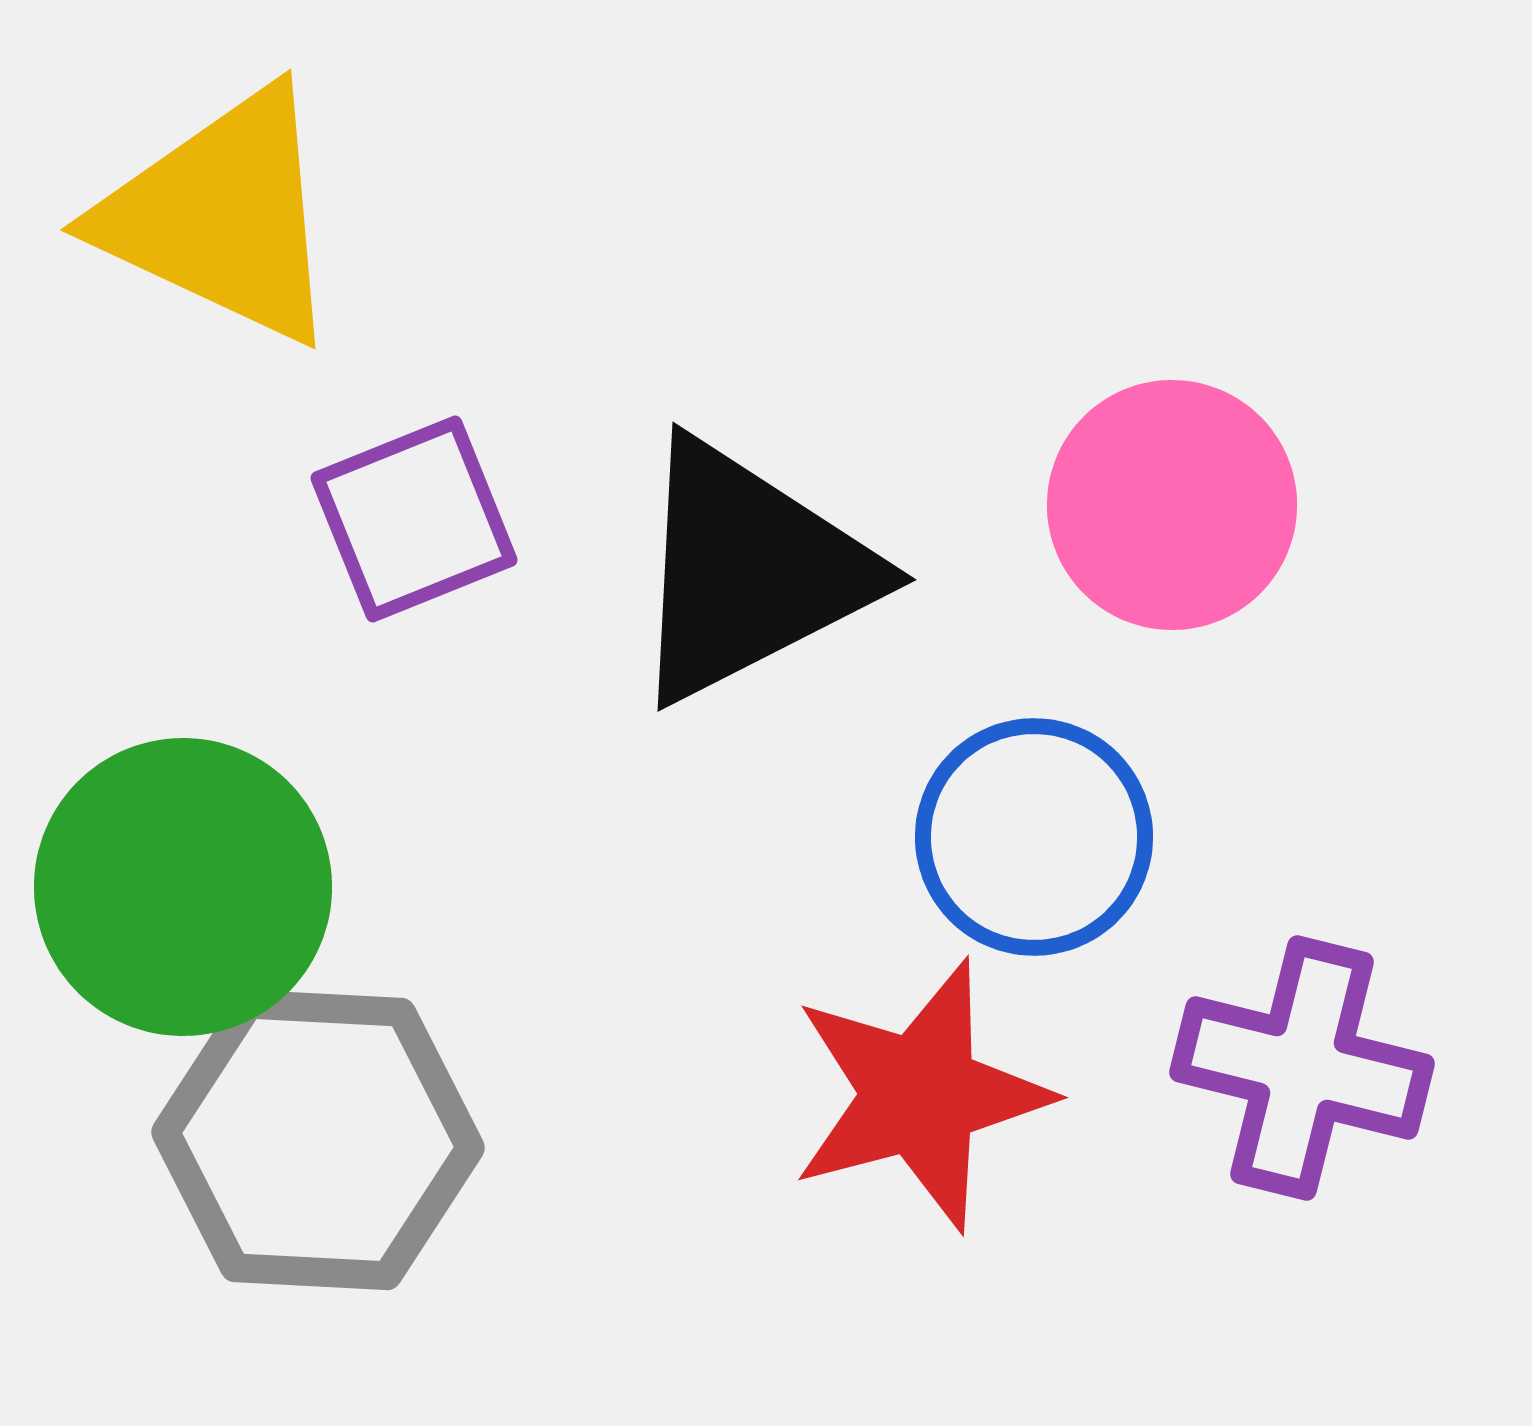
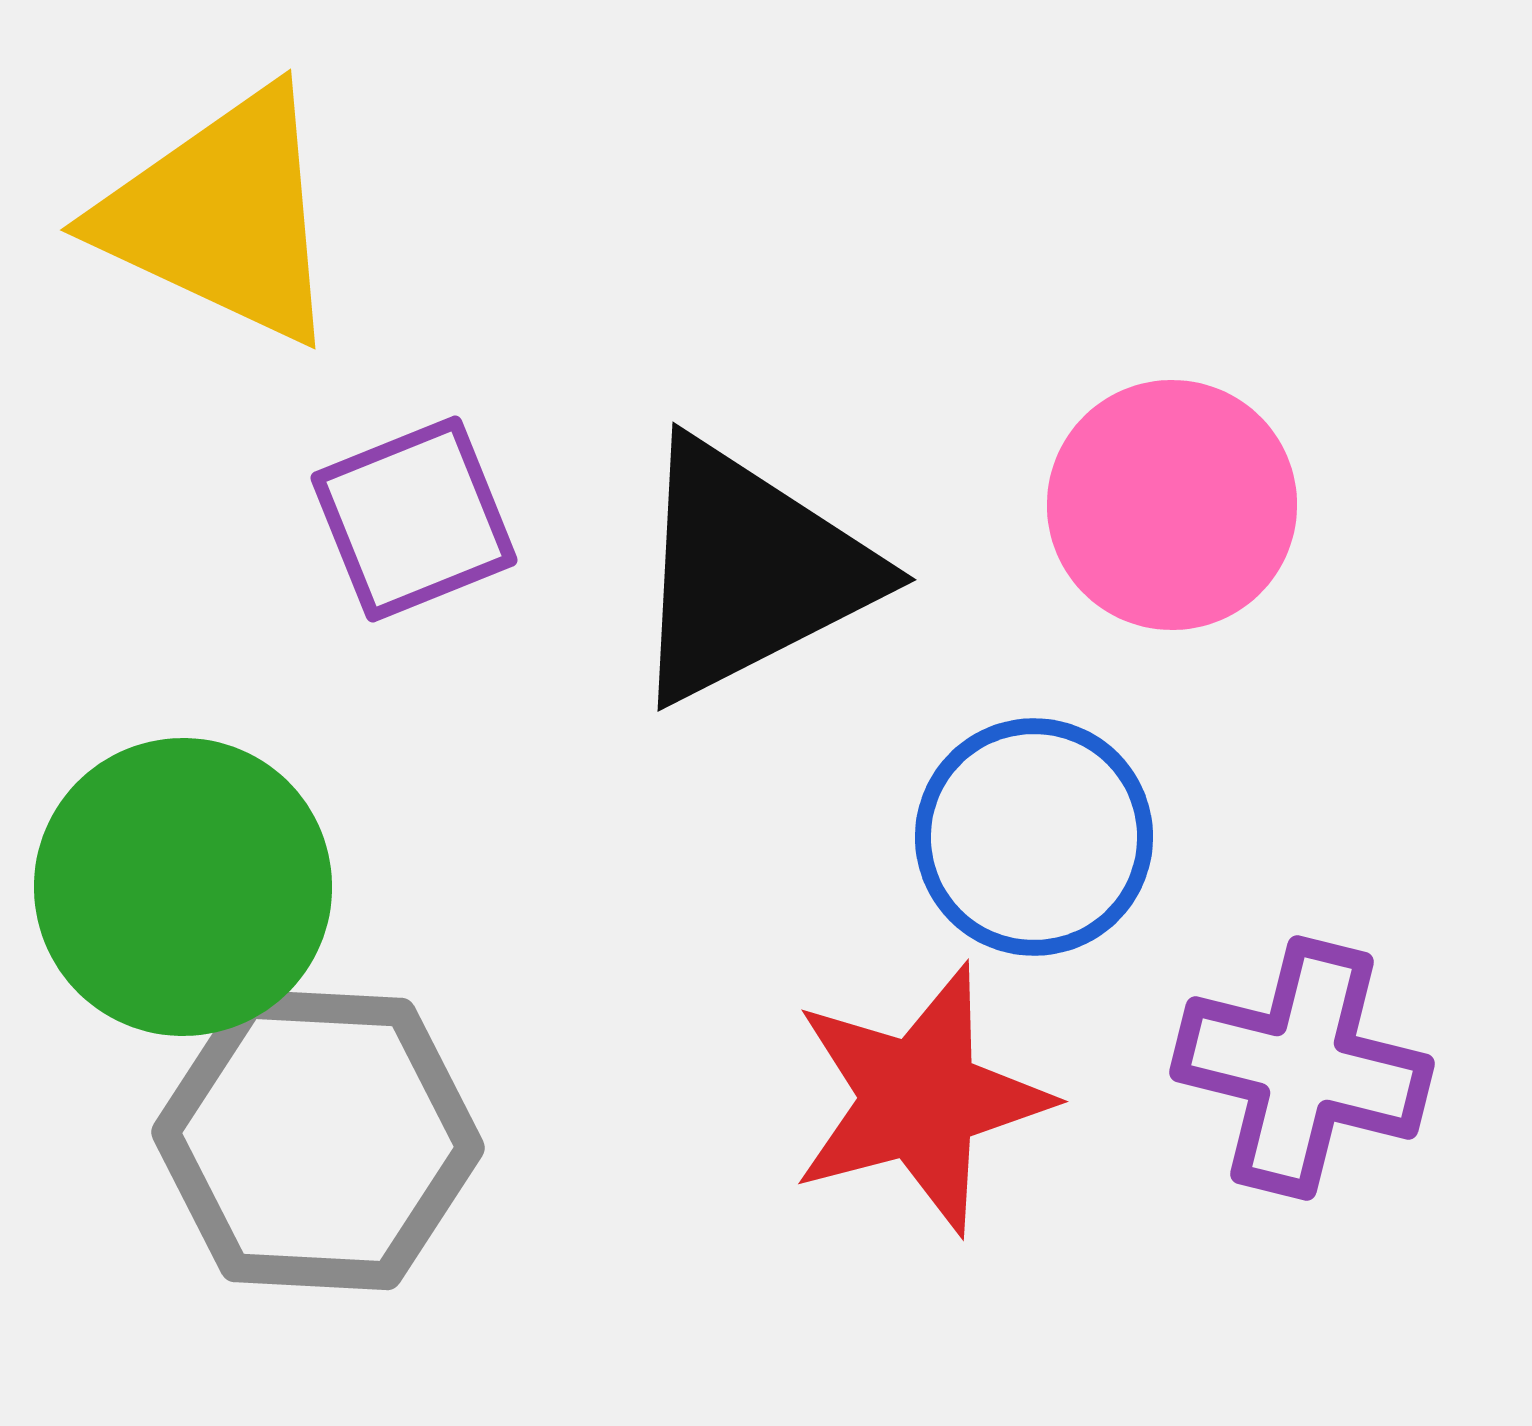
red star: moved 4 px down
